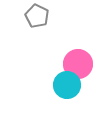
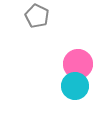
cyan circle: moved 8 px right, 1 px down
